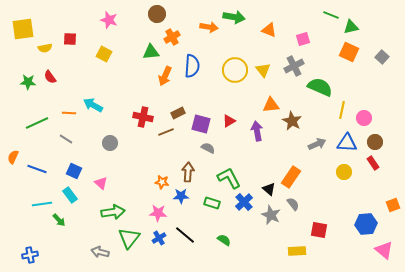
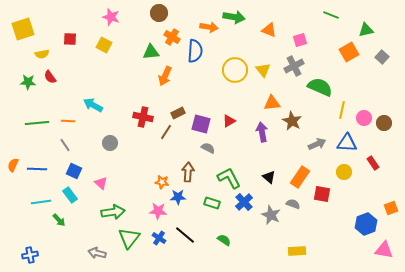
brown circle at (157, 14): moved 2 px right, 1 px up
pink star at (109, 20): moved 2 px right, 3 px up
green triangle at (351, 27): moved 15 px right, 3 px down
yellow square at (23, 29): rotated 10 degrees counterclockwise
orange cross at (172, 37): rotated 28 degrees counterclockwise
pink square at (303, 39): moved 3 px left, 1 px down
yellow semicircle at (45, 48): moved 3 px left, 6 px down
orange square at (349, 52): rotated 36 degrees clockwise
yellow square at (104, 54): moved 9 px up
blue semicircle at (192, 66): moved 3 px right, 15 px up
orange triangle at (271, 105): moved 1 px right, 2 px up
orange line at (69, 113): moved 1 px left, 8 px down
green line at (37, 123): rotated 20 degrees clockwise
purple arrow at (257, 131): moved 5 px right, 1 px down
brown line at (166, 132): rotated 35 degrees counterclockwise
gray line at (66, 139): moved 1 px left, 6 px down; rotated 24 degrees clockwise
brown circle at (375, 142): moved 9 px right, 19 px up
orange semicircle at (13, 157): moved 8 px down
blue line at (37, 169): rotated 18 degrees counterclockwise
orange rectangle at (291, 177): moved 9 px right
black triangle at (269, 189): moved 12 px up
blue star at (181, 196): moved 3 px left, 1 px down
cyan line at (42, 204): moved 1 px left, 2 px up
gray semicircle at (293, 204): rotated 32 degrees counterclockwise
orange square at (393, 205): moved 2 px left, 3 px down
pink star at (158, 213): moved 2 px up
blue hexagon at (366, 224): rotated 15 degrees counterclockwise
red square at (319, 230): moved 3 px right, 36 px up
blue cross at (159, 238): rotated 24 degrees counterclockwise
pink triangle at (384, 250): rotated 30 degrees counterclockwise
gray arrow at (100, 252): moved 3 px left, 1 px down
